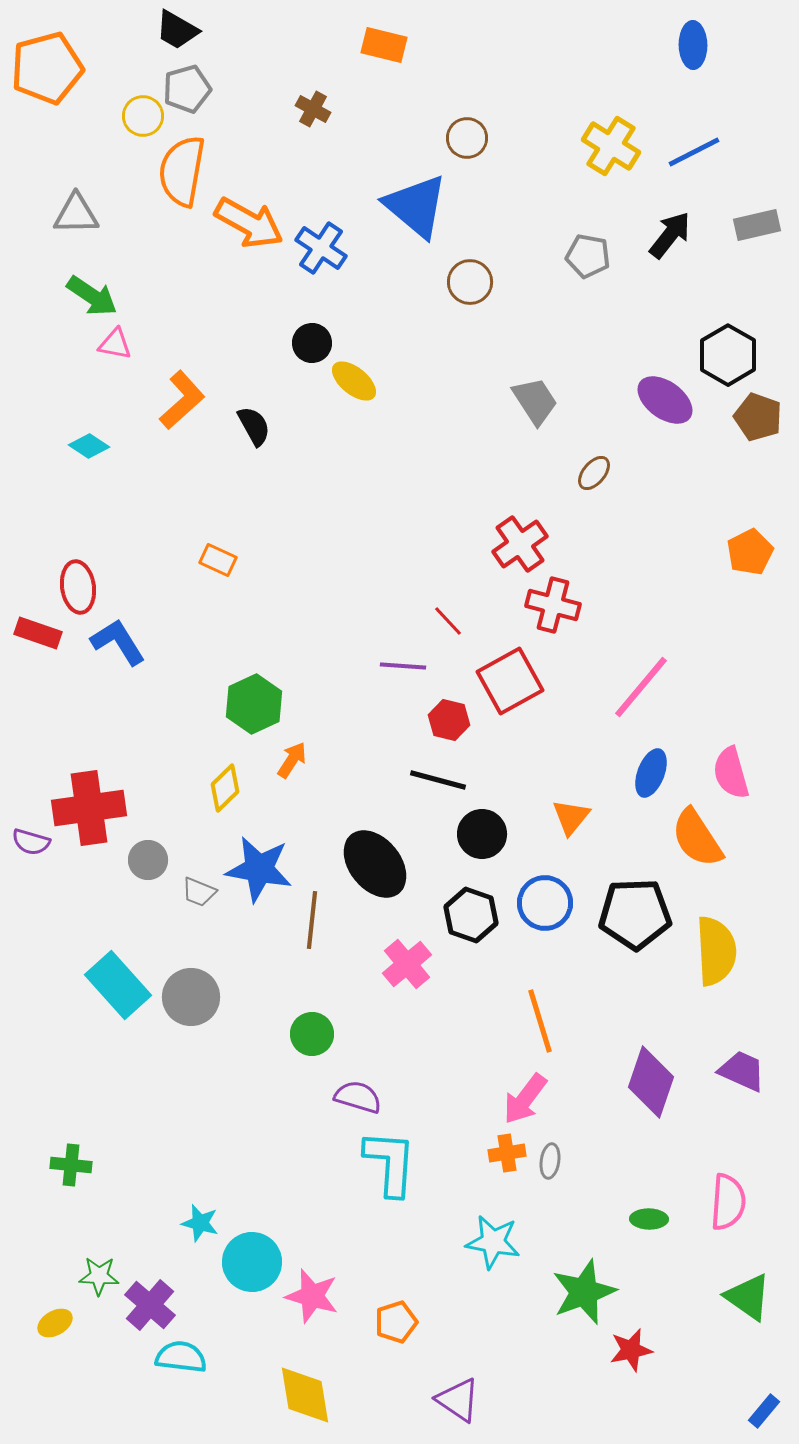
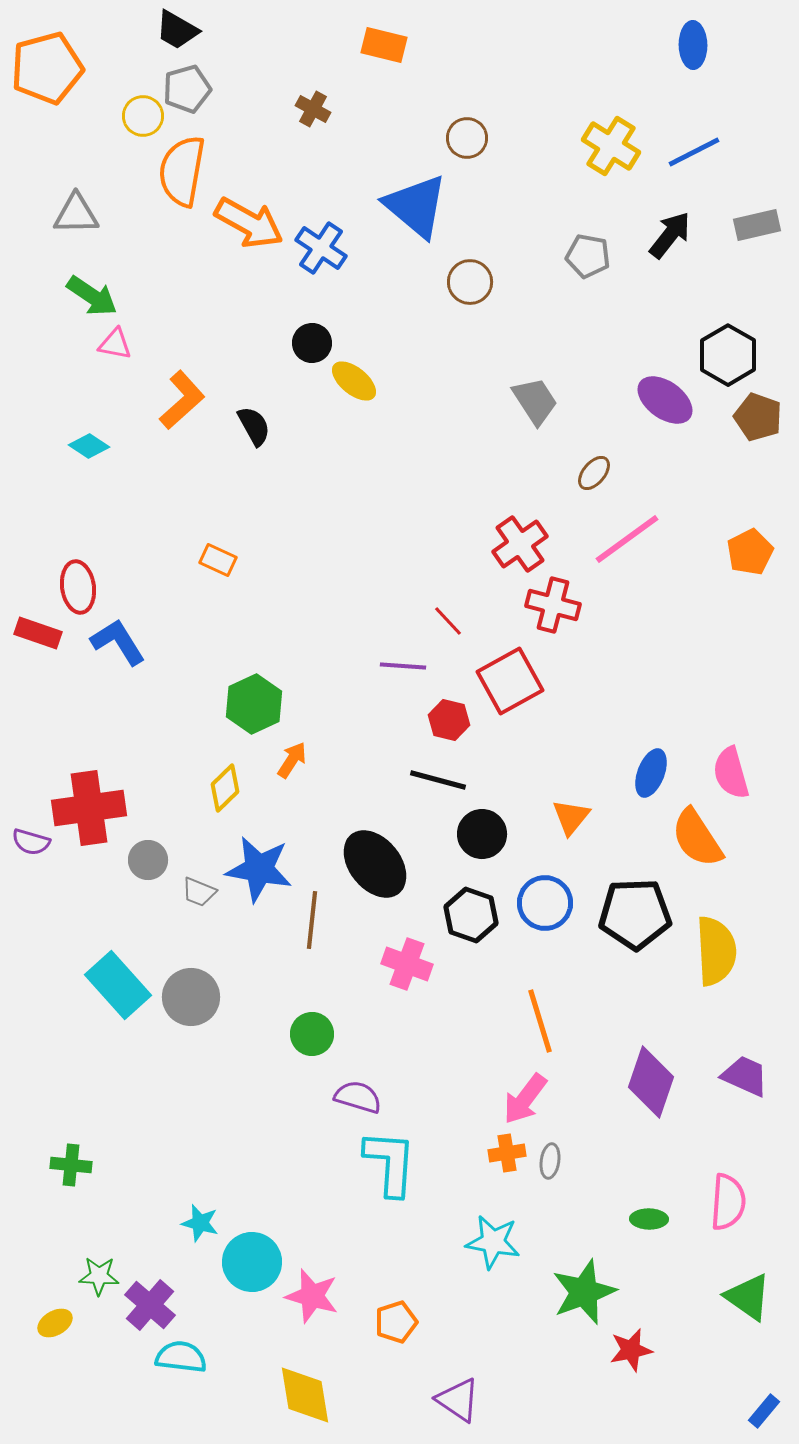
pink line at (641, 687): moved 14 px left, 148 px up; rotated 14 degrees clockwise
pink cross at (407, 964): rotated 30 degrees counterclockwise
purple trapezoid at (742, 1071): moved 3 px right, 5 px down
